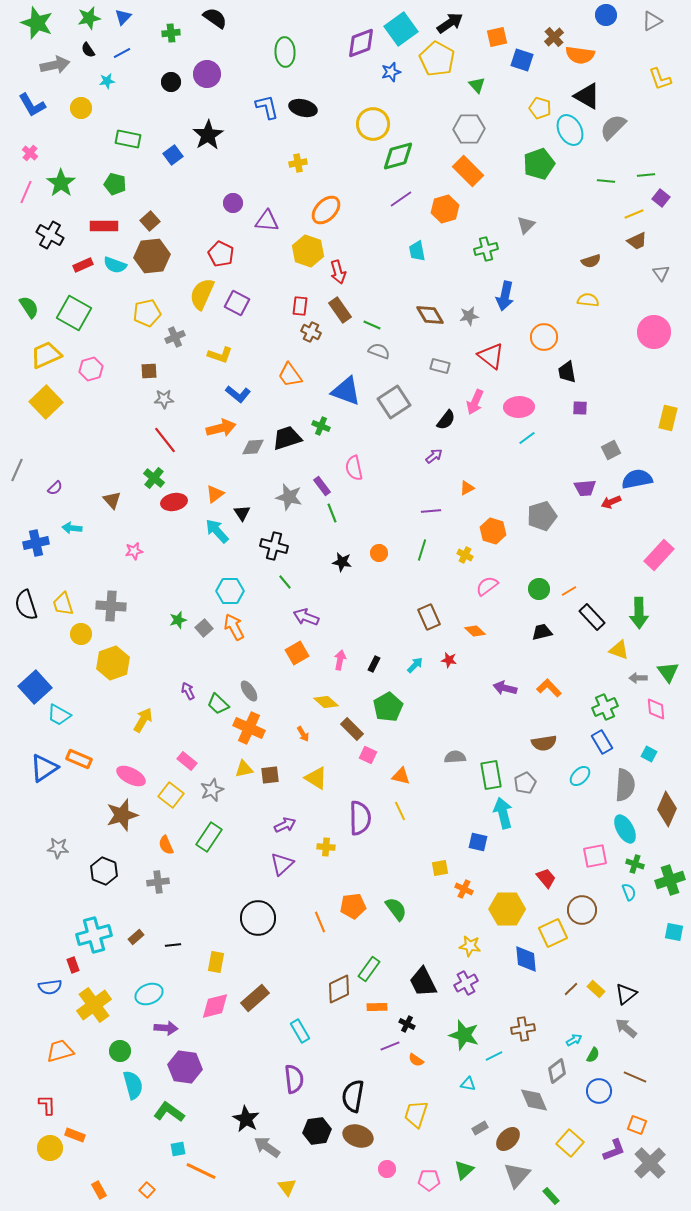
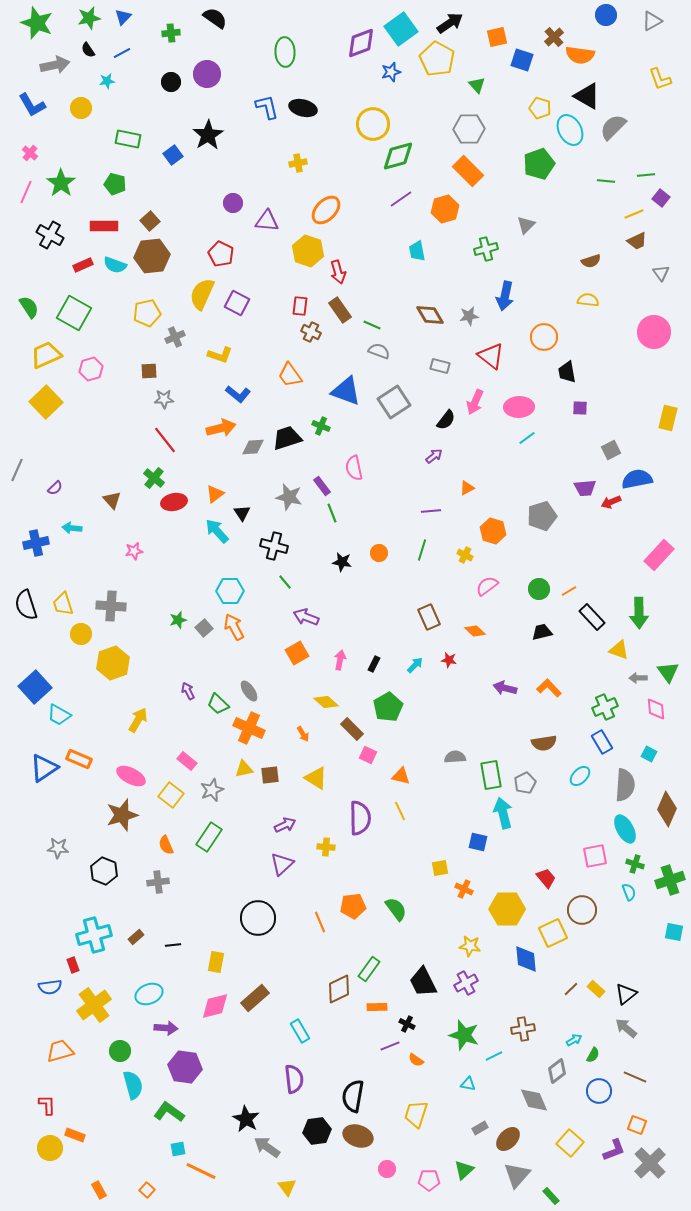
yellow arrow at (143, 720): moved 5 px left
